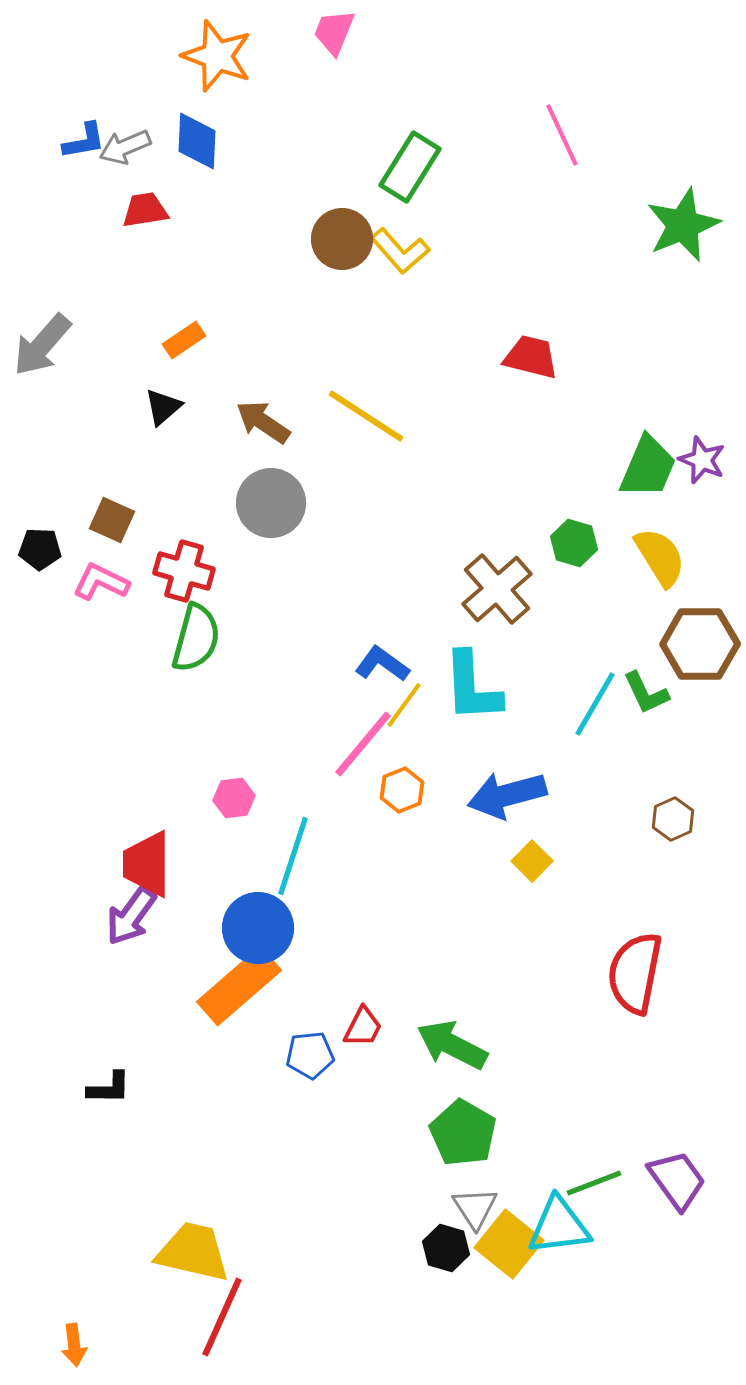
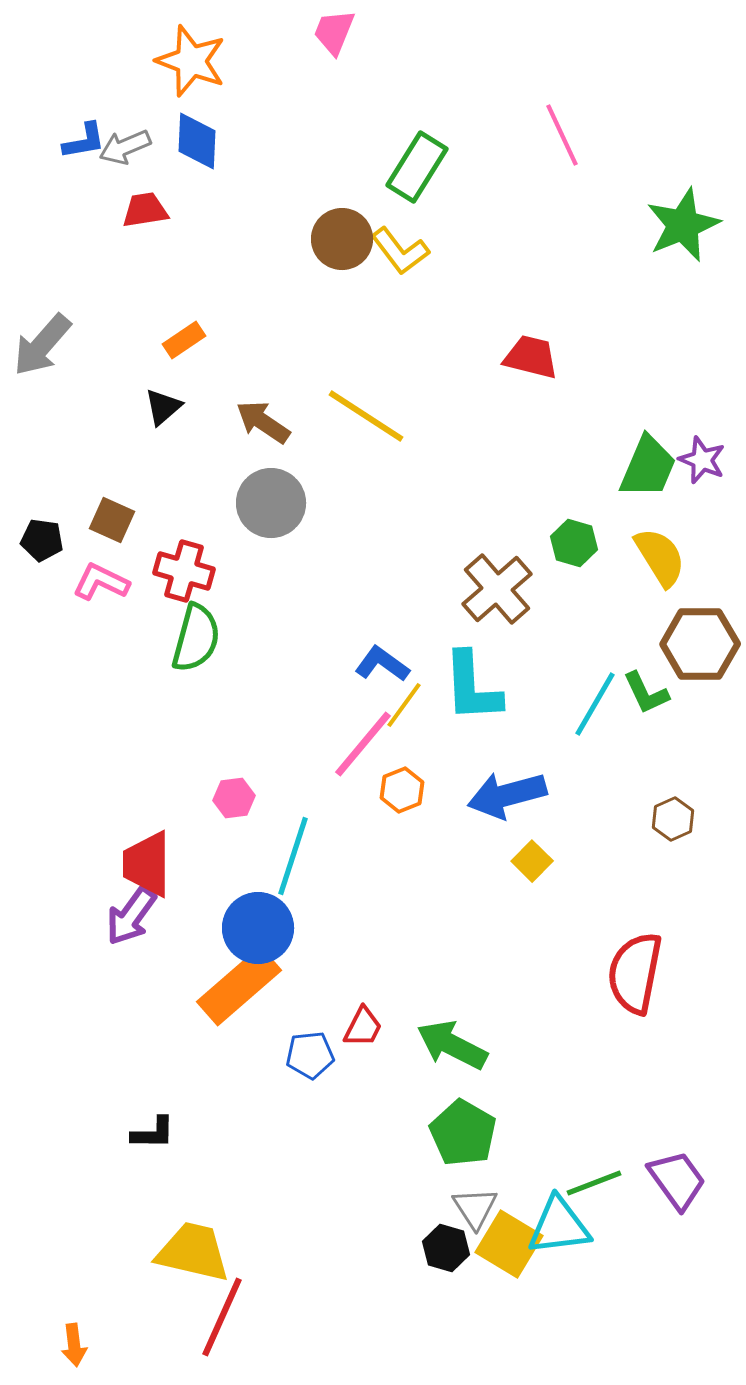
orange star at (217, 56): moved 26 px left, 5 px down
green rectangle at (410, 167): moved 7 px right
yellow L-shape at (400, 251): rotated 4 degrees clockwise
black pentagon at (40, 549): moved 2 px right, 9 px up; rotated 6 degrees clockwise
black L-shape at (109, 1088): moved 44 px right, 45 px down
yellow square at (509, 1244): rotated 8 degrees counterclockwise
